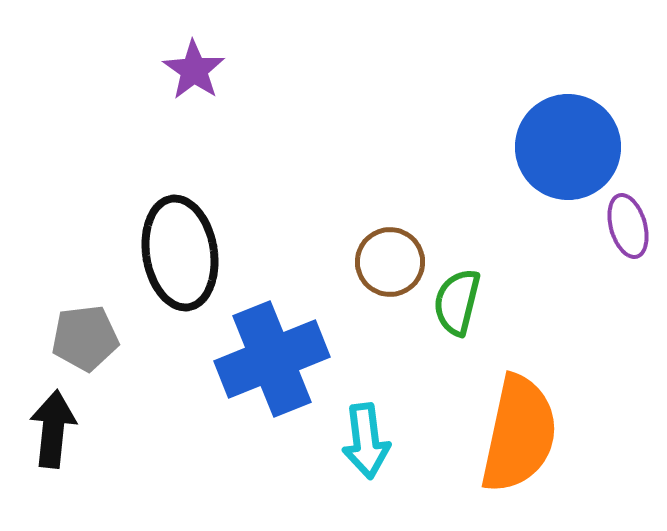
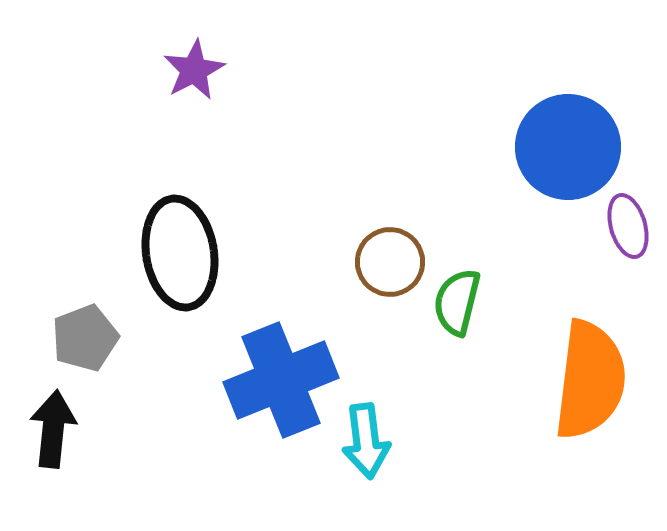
purple star: rotated 10 degrees clockwise
gray pentagon: rotated 14 degrees counterclockwise
blue cross: moved 9 px right, 21 px down
orange semicircle: moved 71 px right, 54 px up; rotated 5 degrees counterclockwise
